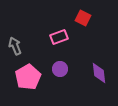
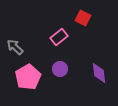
pink rectangle: rotated 18 degrees counterclockwise
gray arrow: moved 1 px down; rotated 24 degrees counterclockwise
